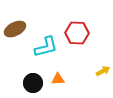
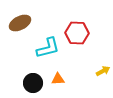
brown ellipse: moved 5 px right, 6 px up
cyan L-shape: moved 2 px right, 1 px down
